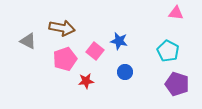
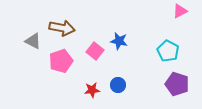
pink triangle: moved 4 px right, 2 px up; rotated 35 degrees counterclockwise
gray triangle: moved 5 px right
pink pentagon: moved 4 px left, 2 px down
blue circle: moved 7 px left, 13 px down
red star: moved 6 px right, 9 px down
